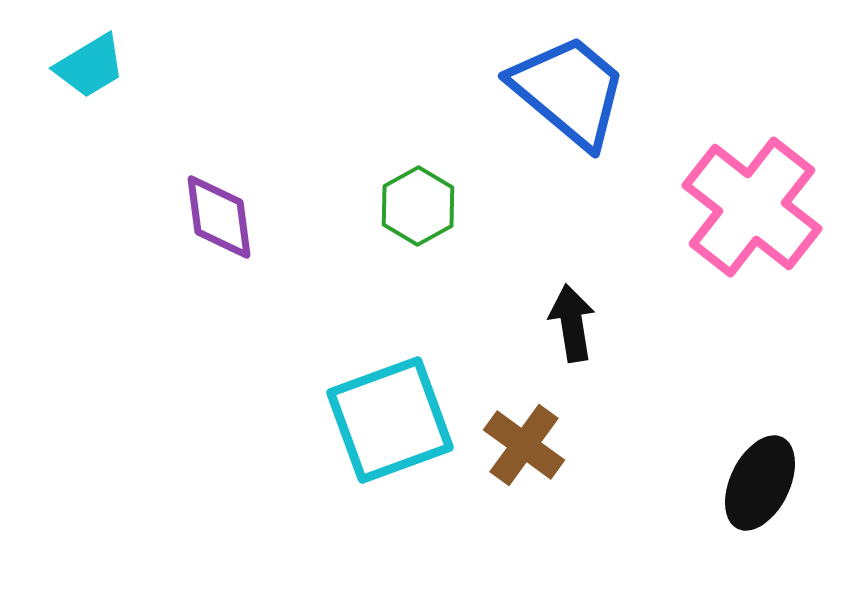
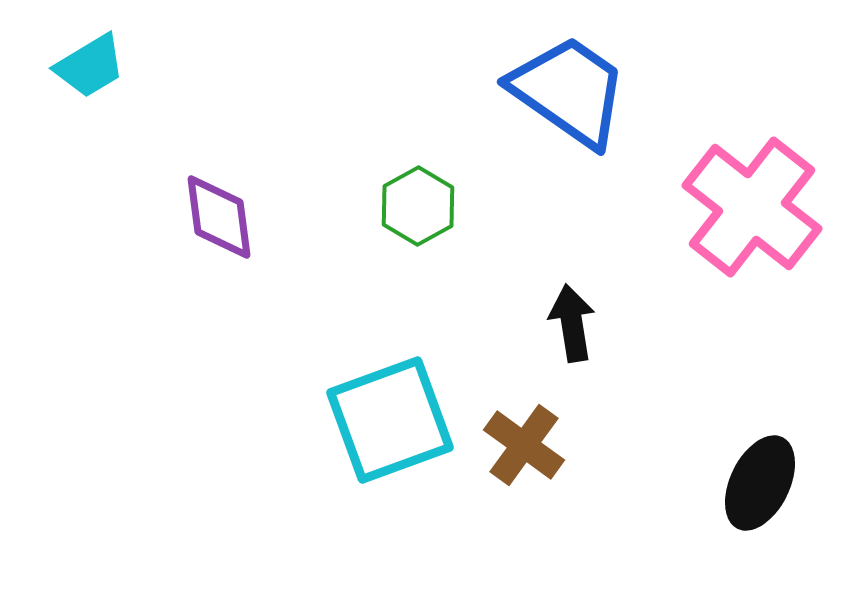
blue trapezoid: rotated 5 degrees counterclockwise
